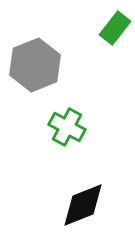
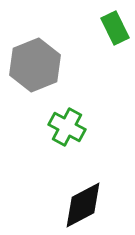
green rectangle: rotated 64 degrees counterclockwise
black diamond: rotated 6 degrees counterclockwise
